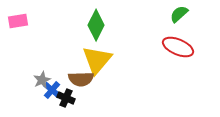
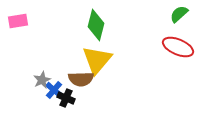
green diamond: rotated 12 degrees counterclockwise
blue cross: moved 2 px right
